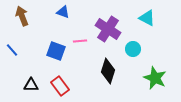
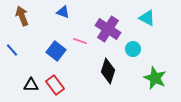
pink line: rotated 24 degrees clockwise
blue square: rotated 18 degrees clockwise
red rectangle: moved 5 px left, 1 px up
